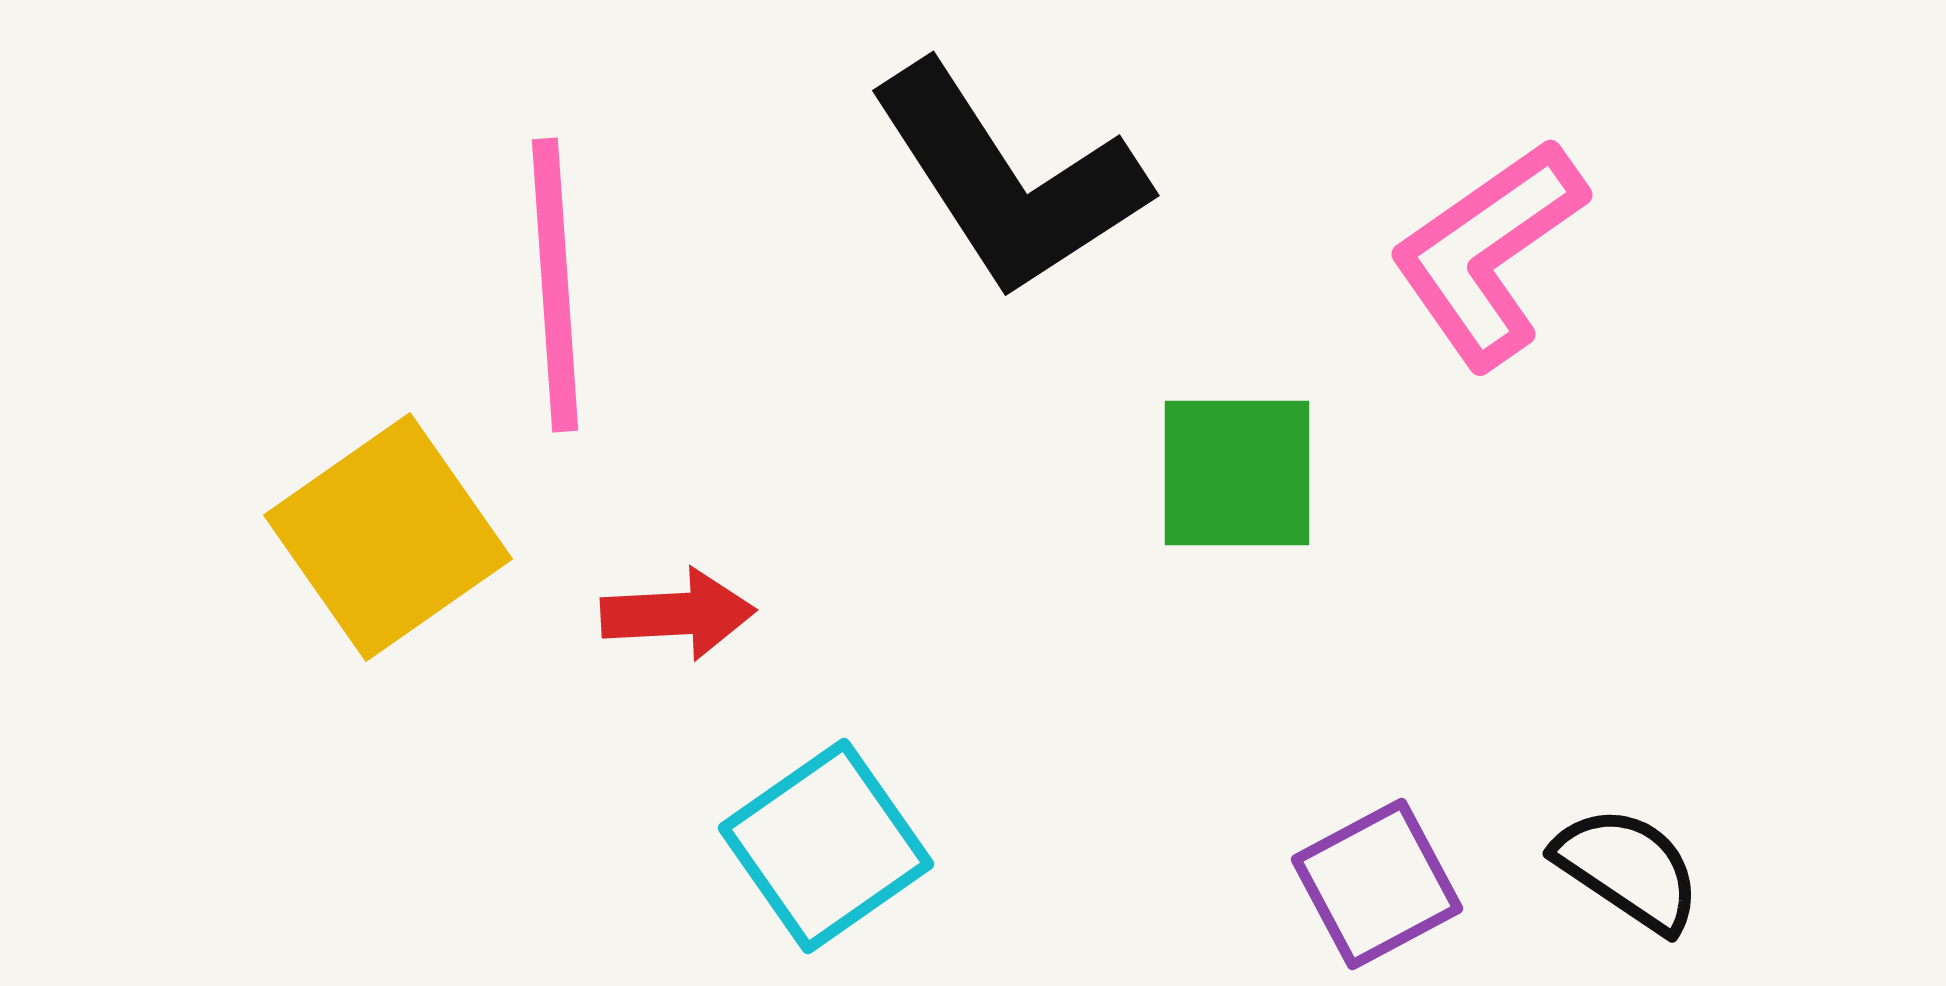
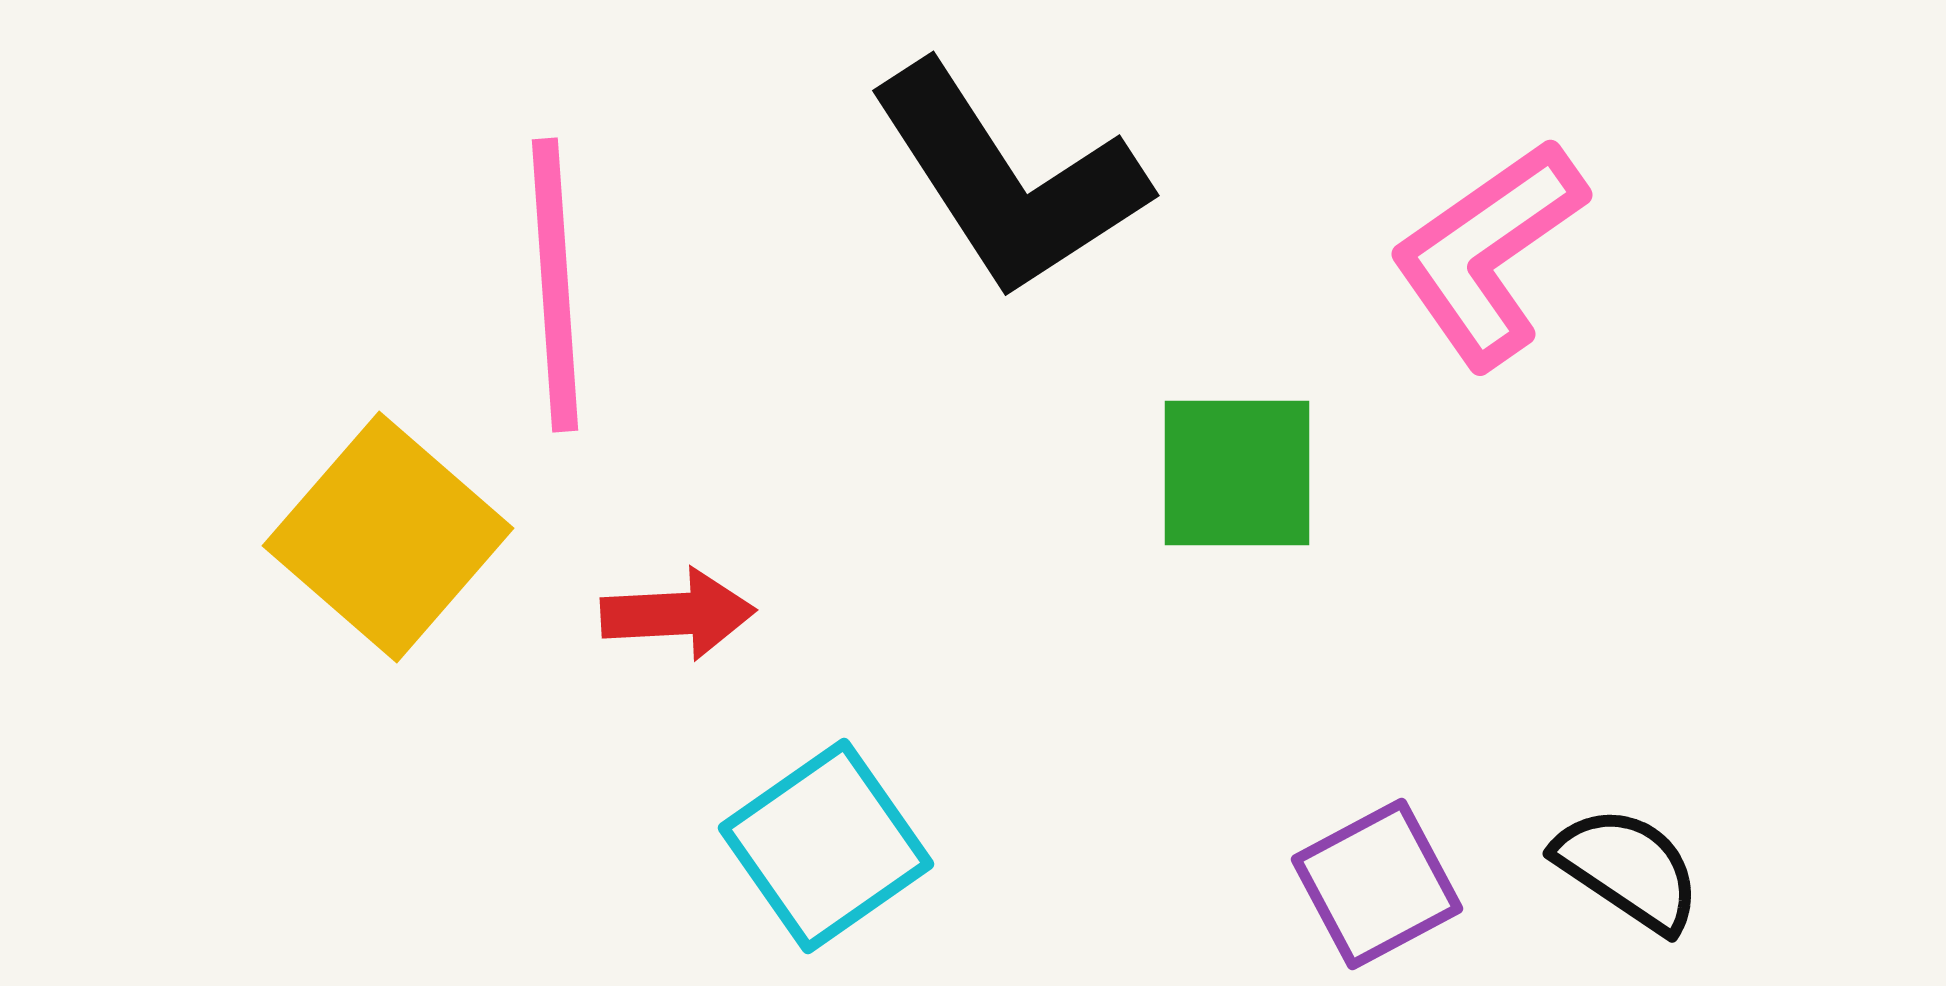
yellow square: rotated 14 degrees counterclockwise
